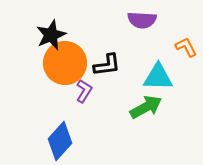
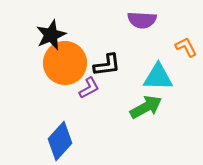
purple L-shape: moved 5 px right, 3 px up; rotated 30 degrees clockwise
